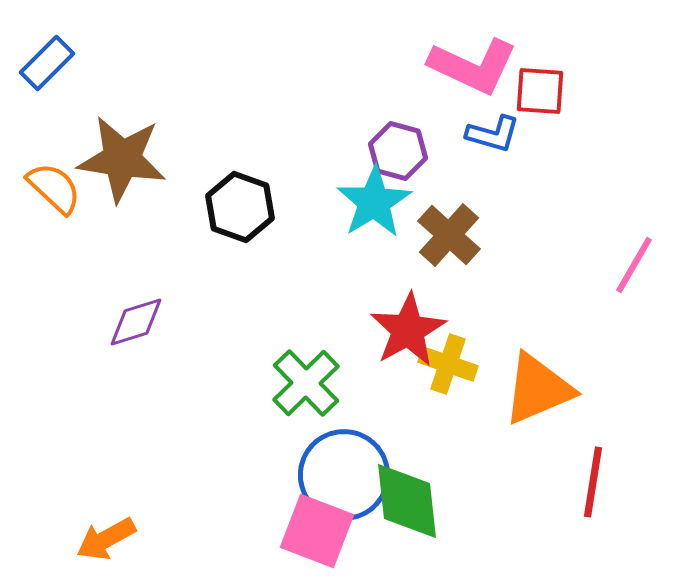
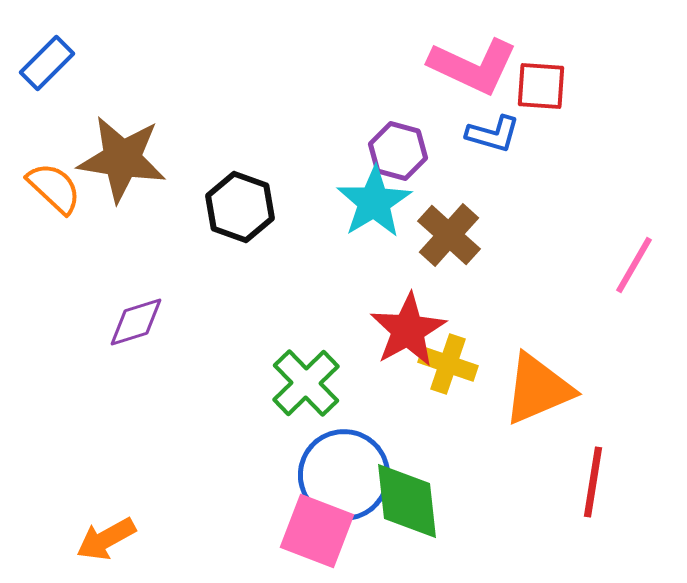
red square: moved 1 px right, 5 px up
